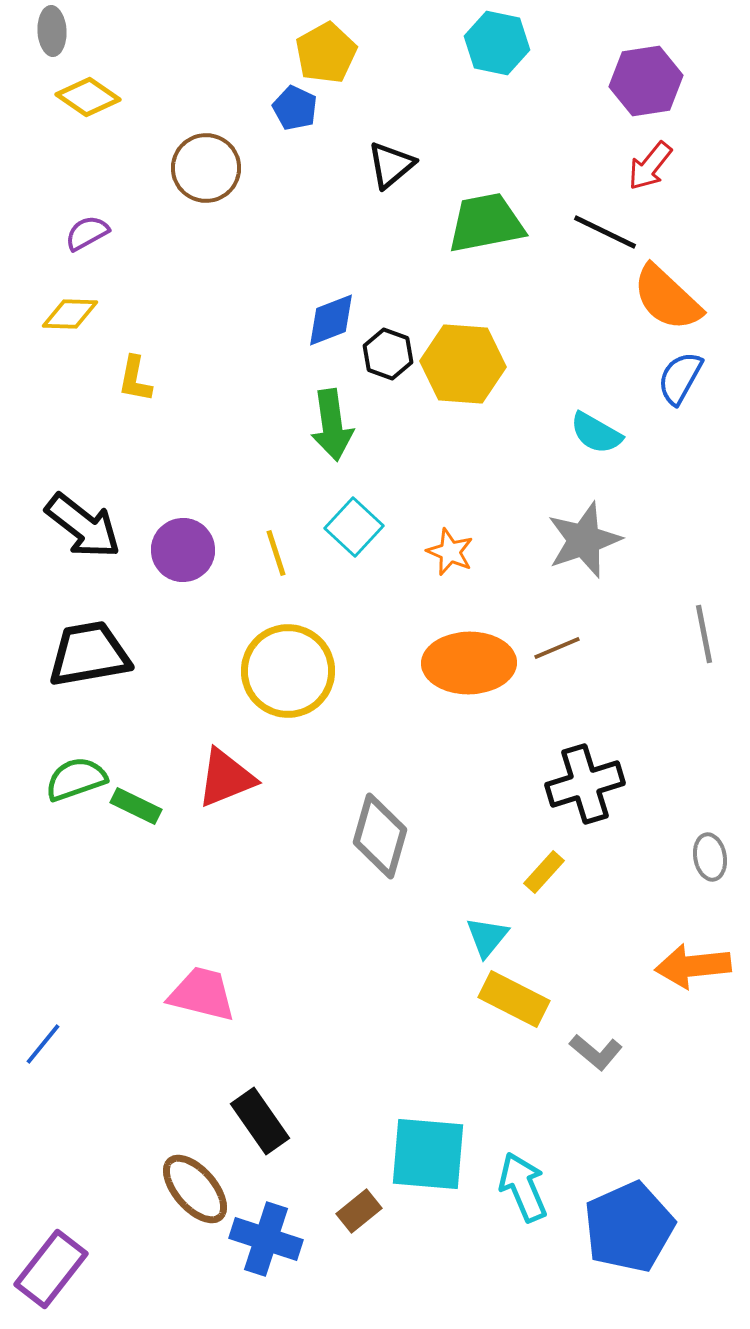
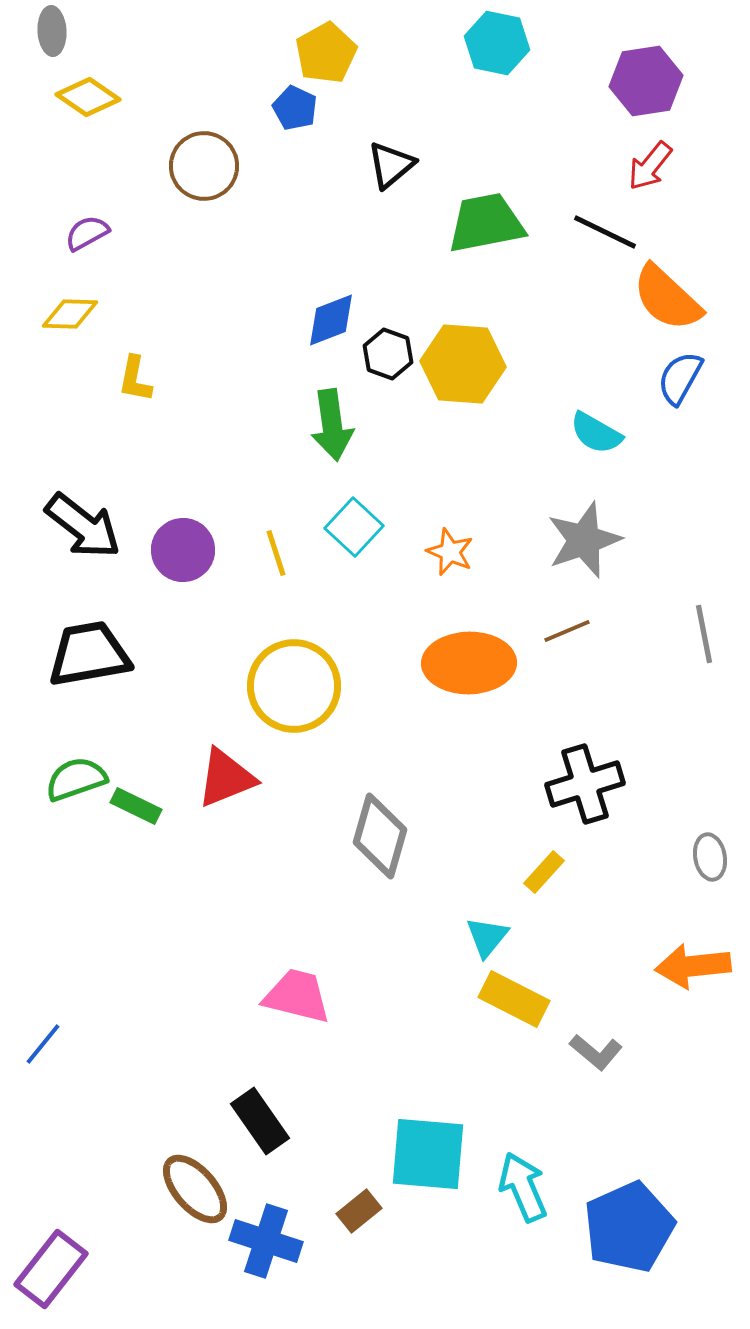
brown circle at (206, 168): moved 2 px left, 2 px up
brown line at (557, 648): moved 10 px right, 17 px up
yellow circle at (288, 671): moved 6 px right, 15 px down
pink trapezoid at (202, 994): moved 95 px right, 2 px down
blue cross at (266, 1239): moved 2 px down
